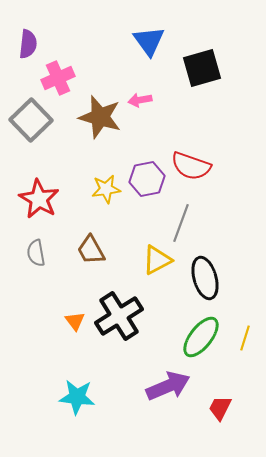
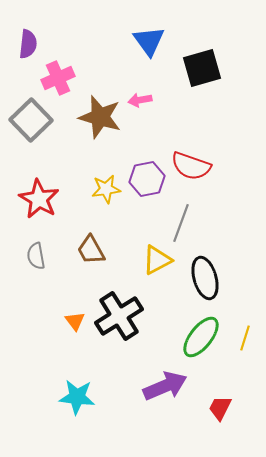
gray semicircle: moved 3 px down
purple arrow: moved 3 px left
